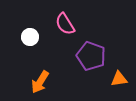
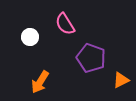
purple pentagon: moved 2 px down
orange triangle: moved 2 px right, 1 px down; rotated 18 degrees counterclockwise
